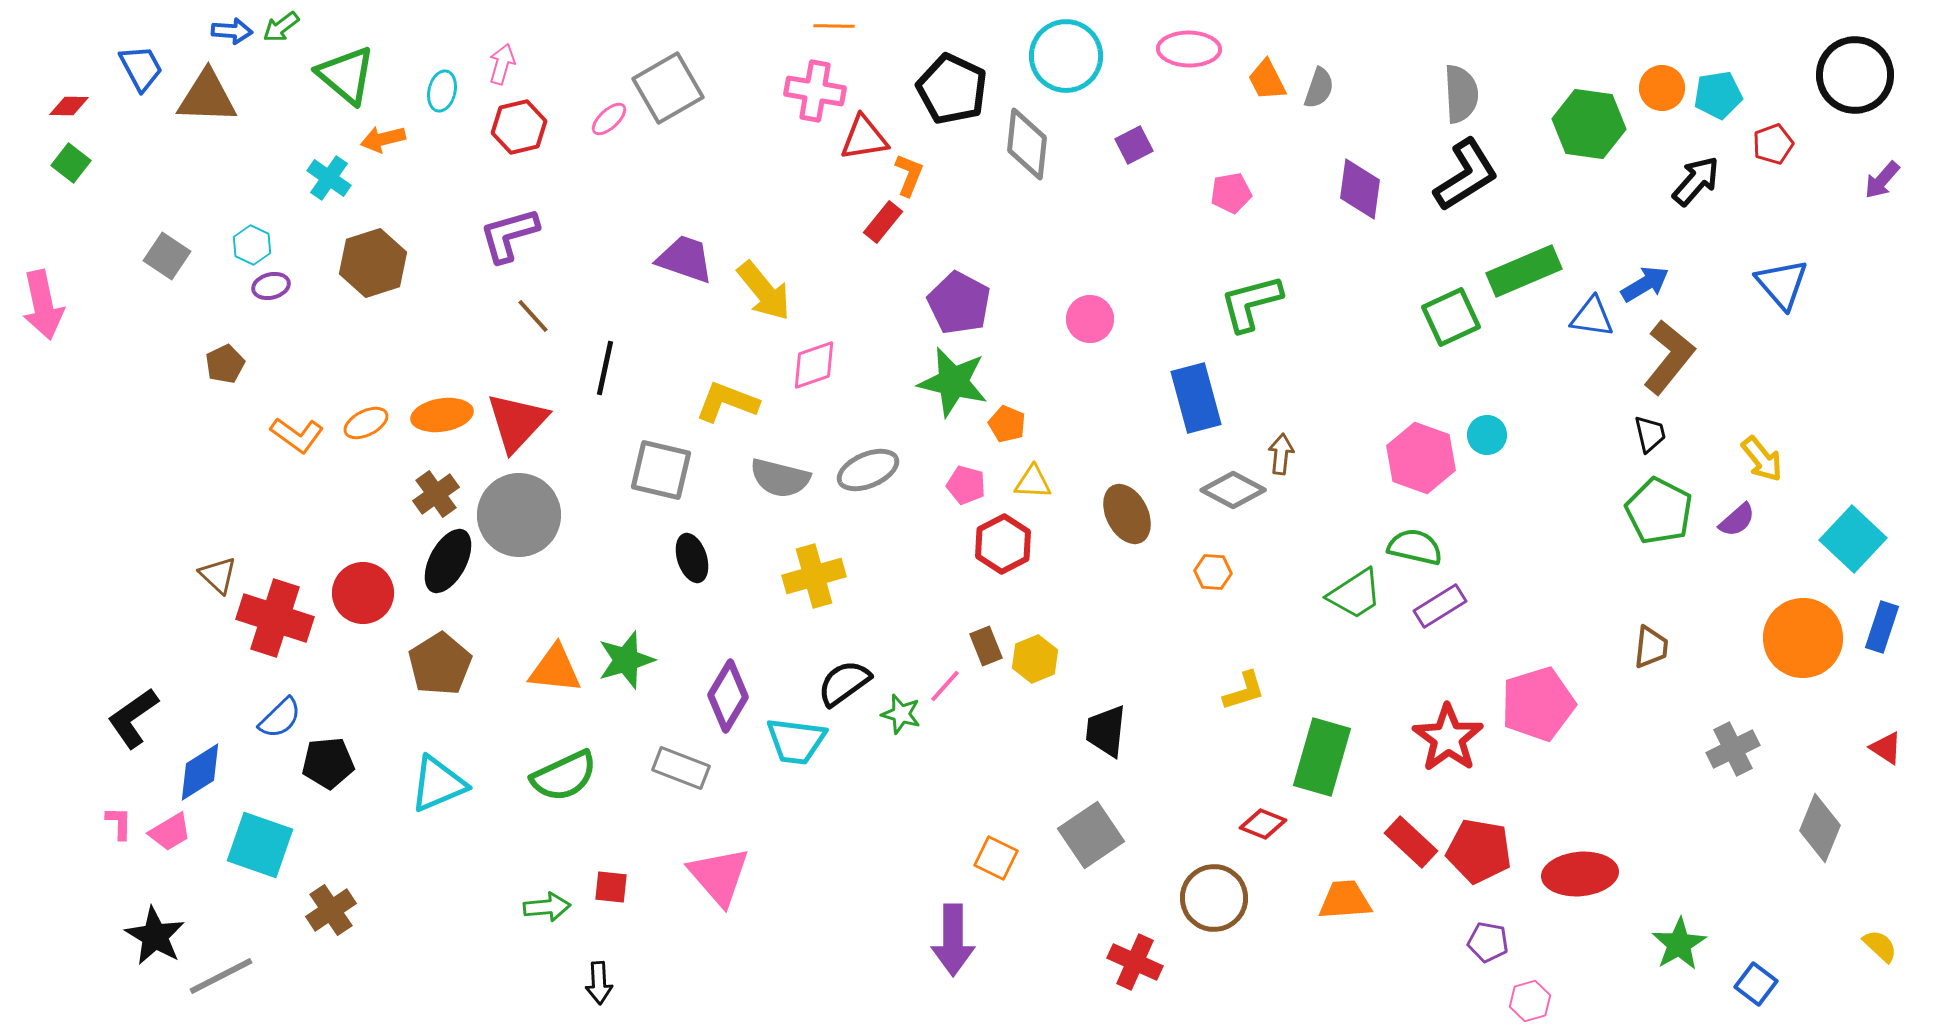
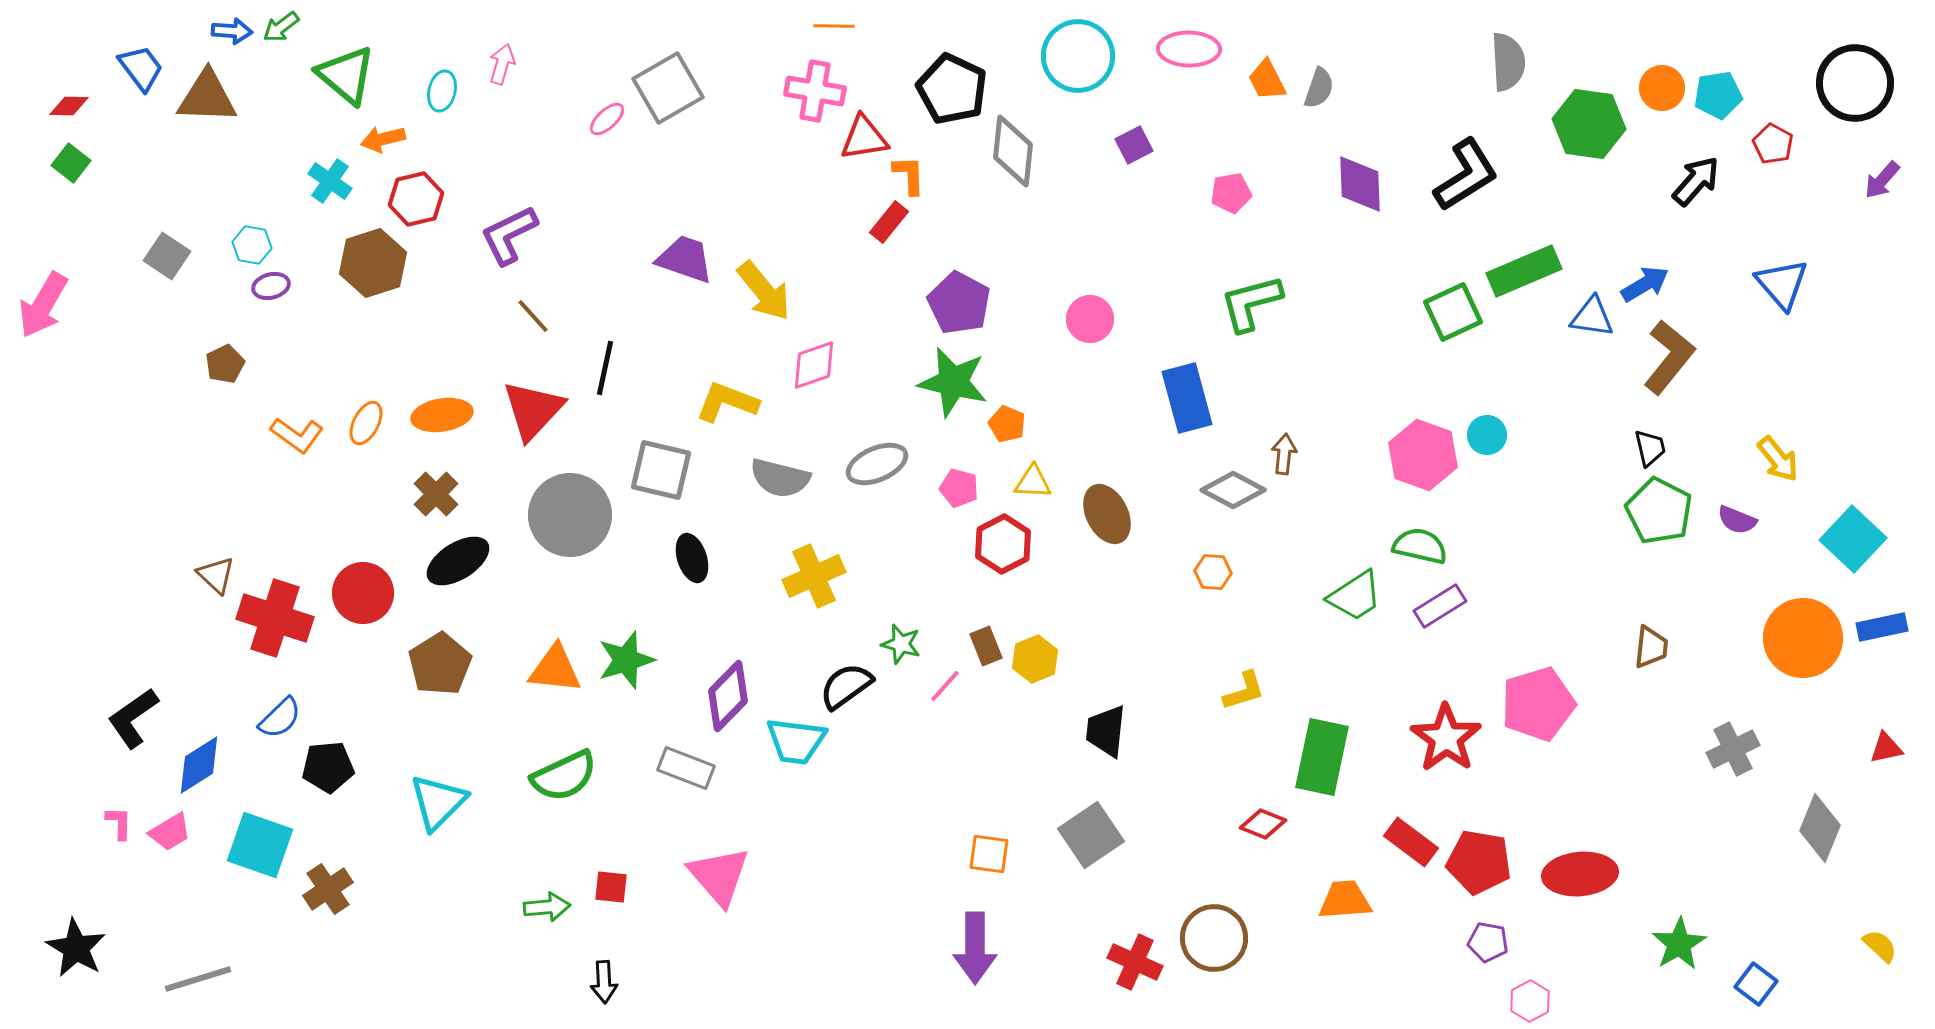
cyan circle at (1066, 56): moved 12 px right
blue trapezoid at (141, 68): rotated 9 degrees counterclockwise
black circle at (1855, 75): moved 8 px down
gray semicircle at (1461, 94): moved 47 px right, 32 px up
pink ellipse at (609, 119): moved 2 px left
red hexagon at (519, 127): moved 103 px left, 72 px down
gray diamond at (1027, 144): moved 14 px left, 7 px down
red pentagon at (1773, 144): rotated 24 degrees counterclockwise
orange L-shape at (909, 175): rotated 24 degrees counterclockwise
cyan cross at (329, 178): moved 1 px right, 3 px down
purple diamond at (1360, 189): moved 5 px up; rotated 10 degrees counterclockwise
red rectangle at (883, 222): moved 6 px right
purple L-shape at (509, 235): rotated 10 degrees counterclockwise
cyan hexagon at (252, 245): rotated 15 degrees counterclockwise
pink arrow at (43, 305): rotated 42 degrees clockwise
green square at (1451, 317): moved 2 px right, 5 px up
blue rectangle at (1196, 398): moved 9 px left
red triangle at (517, 422): moved 16 px right, 12 px up
orange ellipse at (366, 423): rotated 36 degrees counterclockwise
black trapezoid at (1650, 434): moved 14 px down
brown arrow at (1281, 454): moved 3 px right
pink hexagon at (1421, 458): moved 2 px right, 3 px up
yellow arrow at (1762, 459): moved 16 px right
gray ellipse at (868, 470): moved 9 px right, 6 px up
pink pentagon at (966, 485): moved 7 px left, 3 px down
brown cross at (436, 494): rotated 9 degrees counterclockwise
brown ellipse at (1127, 514): moved 20 px left
gray circle at (519, 515): moved 51 px right
purple semicircle at (1737, 520): rotated 63 degrees clockwise
green semicircle at (1415, 547): moved 5 px right, 1 px up
black ellipse at (448, 561): moved 10 px right; rotated 30 degrees clockwise
brown triangle at (218, 575): moved 2 px left
yellow cross at (814, 576): rotated 8 degrees counterclockwise
green trapezoid at (1355, 594): moved 2 px down
blue rectangle at (1882, 627): rotated 60 degrees clockwise
black semicircle at (844, 683): moved 2 px right, 3 px down
purple diamond at (728, 696): rotated 14 degrees clockwise
green star at (901, 714): moved 70 px up
red star at (1448, 738): moved 2 px left
red triangle at (1886, 748): rotated 45 degrees counterclockwise
green rectangle at (1322, 757): rotated 4 degrees counterclockwise
black pentagon at (328, 763): moved 4 px down
gray rectangle at (681, 768): moved 5 px right
blue diamond at (200, 772): moved 1 px left, 7 px up
cyan triangle at (438, 784): moved 18 px down; rotated 22 degrees counterclockwise
red rectangle at (1411, 842): rotated 6 degrees counterclockwise
red pentagon at (1479, 851): moved 11 px down
orange square at (996, 858): moved 7 px left, 4 px up; rotated 18 degrees counterclockwise
brown circle at (1214, 898): moved 40 px down
brown cross at (331, 910): moved 3 px left, 21 px up
black star at (155, 936): moved 79 px left, 12 px down
purple arrow at (953, 940): moved 22 px right, 8 px down
gray line at (221, 976): moved 23 px left, 3 px down; rotated 10 degrees clockwise
black arrow at (599, 983): moved 5 px right, 1 px up
pink hexagon at (1530, 1001): rotated 12 degrees counterclockwise
